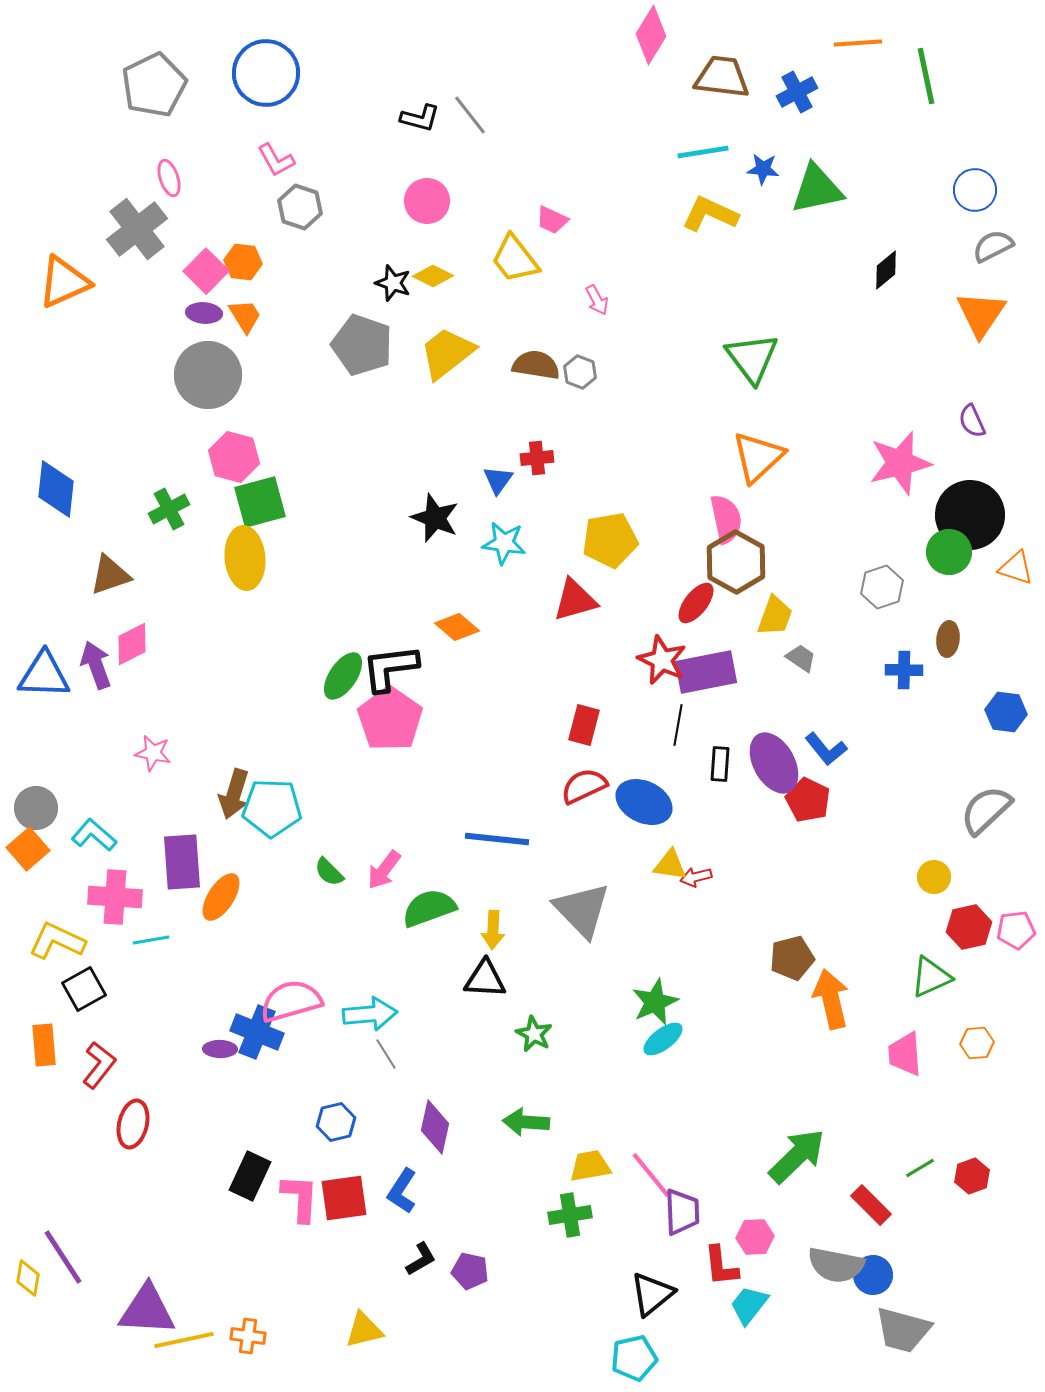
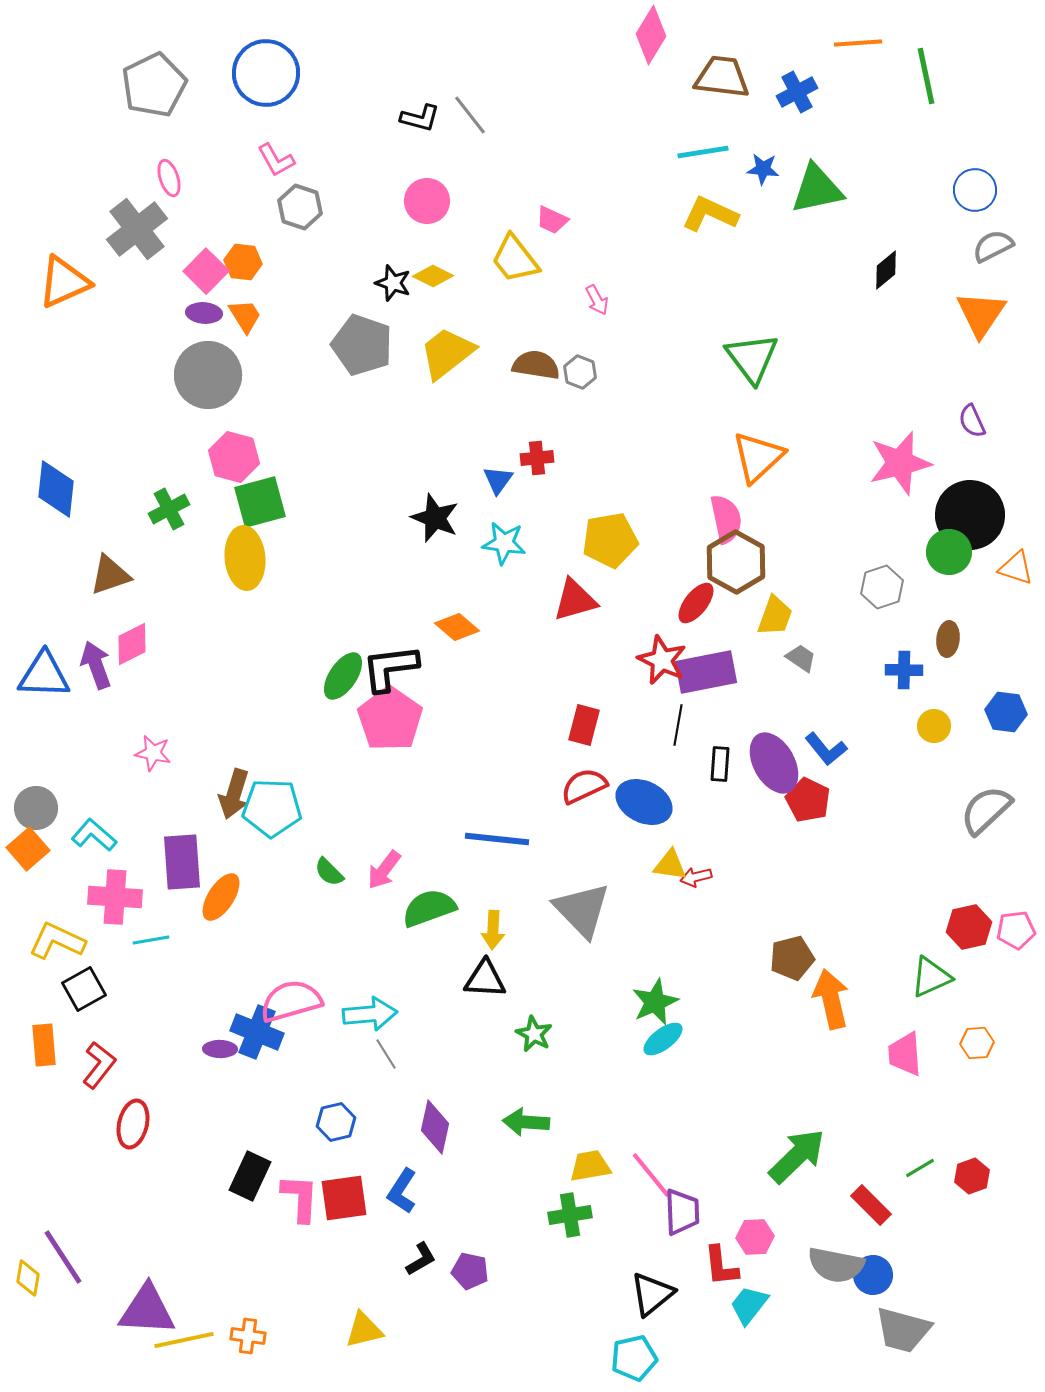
yellow circle at (934, 877): moved 151 px up
